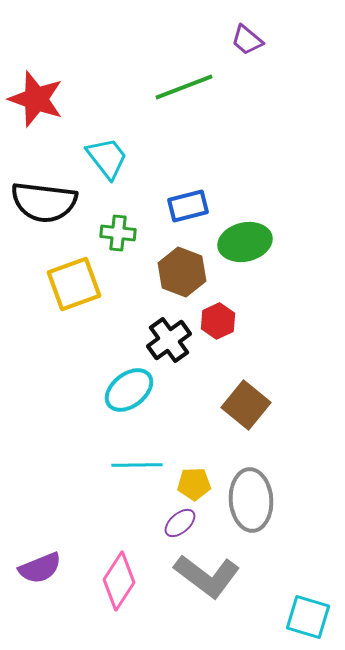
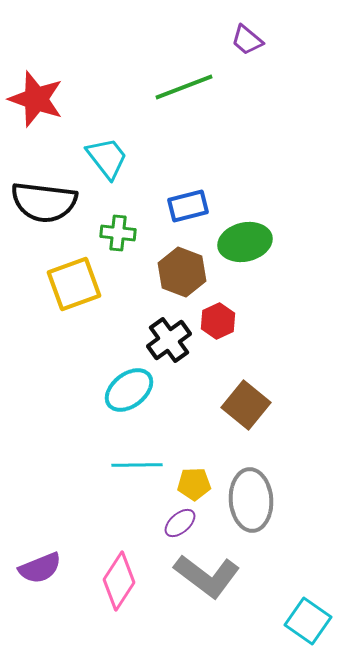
cyan square: moved 4 px down; rotated 18 degrees clockwise
